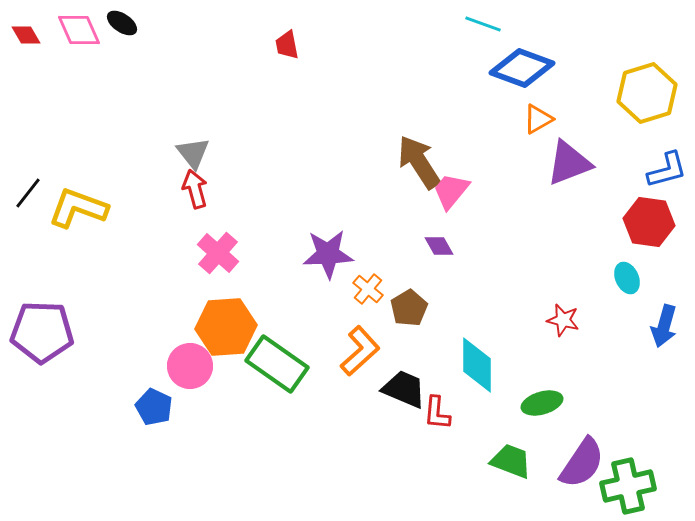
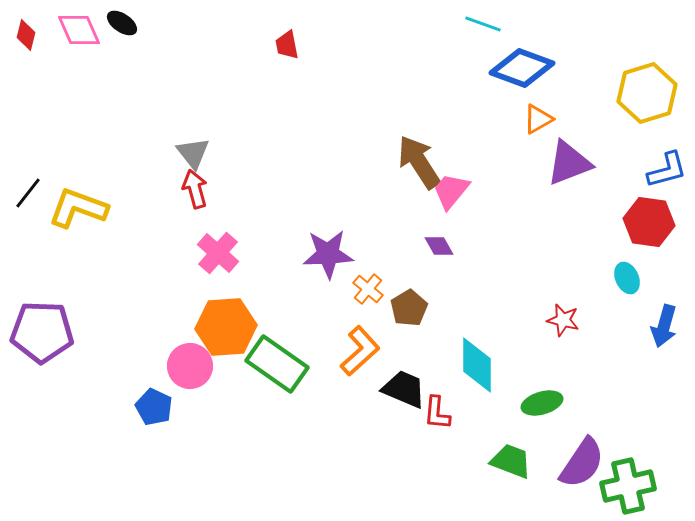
red diamond: rotated 44 degrees clockwise
